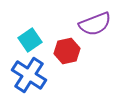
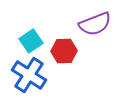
cyan square: moved 1 px right, 1 px down
red hexagon: moved 3 px left; rotated 10 degrees clockwise
